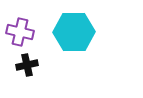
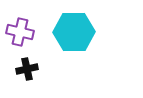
black cross: moved 4 px down
